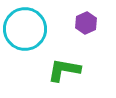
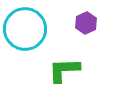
green L-shape: rotated 12 degrees counterclockwise
